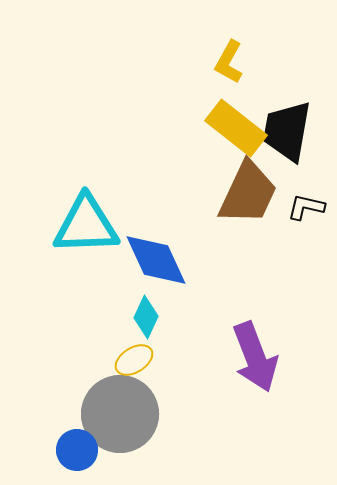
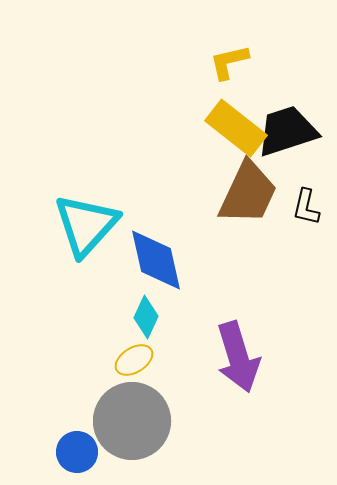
yellow L-shape: rotated 48 degrees clockwise
black trapezoid: rotated 62 degrees clockwise
black L-shape: rotated 90 degrees counterclockwise
cyan triangle: rotated 46 degrees counterclockwise
blue diamond: rotated 12 degrees clockwise
purple arrow: moved 17 px left; rotated 4 degrees clockwise
gray circle: moved 12 px right, 7 px down
blue circle: moved 2 px down
